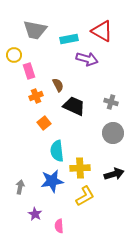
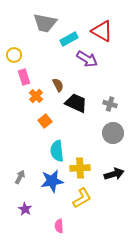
gray trapezoid: moved 10 px right, 7 px up
cyan rectangle: rotated 18 degrees counterclockwise
purple arrow: rotated 15 degrees clockwise
pink rectangle: moved 5 px left, 6 px down
orange cross: rotated 24 degrees counterclockwise
gray cross: moved 1 px left, 2 px down
black trapezoid: moved 2 px right, 3 px up
orange square: moved 1 px right, 2 px up
gray arrow: moved 10 px up; rotated 16 degrees clockwise
yellow L-shape: moved 3 px left, 2 px down
purple star: moved 10 px left, 5 px up
